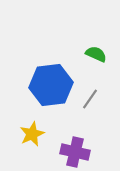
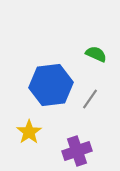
yellow star: moved 3 px left, 2 px up; rotated 10 degrees counterclockwise
purple cross: moved 2 px right, 1 px up; rotated 32 degrees counterclockwise
